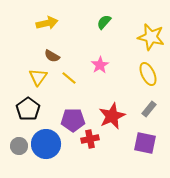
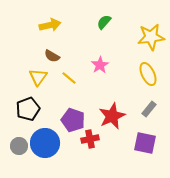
yellow arrow: moved 3 px right, 2 px down
yellow star: rotated 20 degrees counterclockwise
black pentagon: rotated 15 degrees clockwise
purple pentagon: rotated 20 degrees clockwise
blue circle: moved 1 px left, 1 px up
